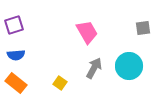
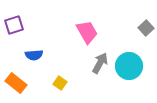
gray square: moved 3 px right; rotated 35 degrees counterclockwise
blue semicircle: moved 18 px right
gray arrow: moved 6 px right, 5 px up
